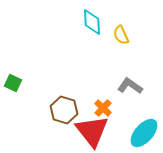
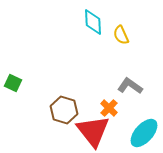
cyan diamond: moved 1 px right
orange cross: moved 6 px right
red triangle: moved 1 px right
